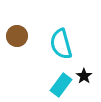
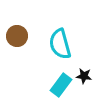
cyan semicircle: moved 1 px left
black star: rotated 28 degrees counterclockwise
